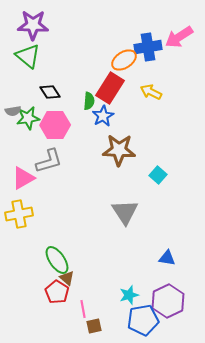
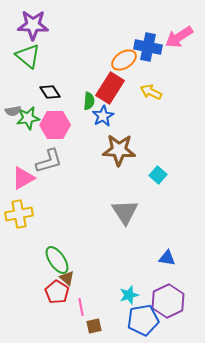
blue cross: rotated 20 degrees clockwise
pink line: moved 2 px left, 2 px up
